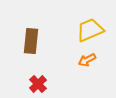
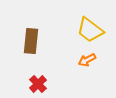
yellow trapezoid: rotated 120 degrees counterclockwise
